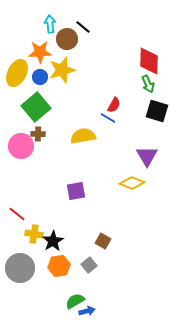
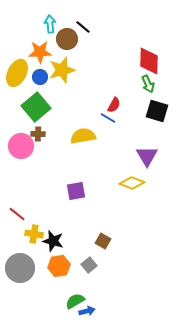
black star: rotated 25 degrees counterclockwise
